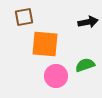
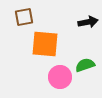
pink circle: moved 4 px right, 1 px down
